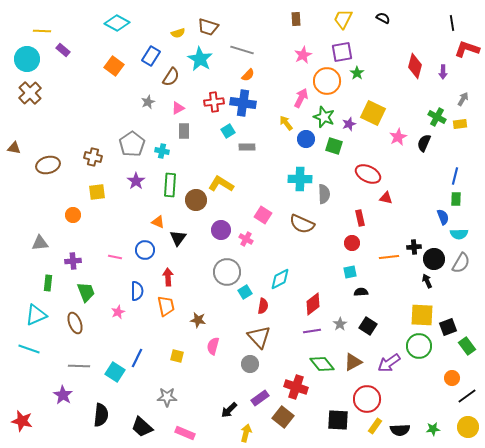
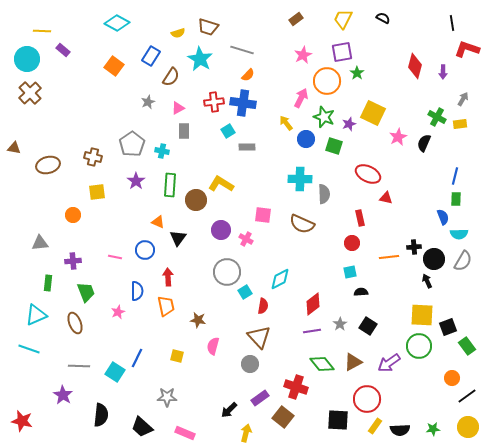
brown rectangle at (296, 19): rotated 56 degrees clockwise
pink square at (263, 215): rotated 24 degrees counterclockwise
gray semicircle at (461, 263): moved 2 px right, 2 px up
